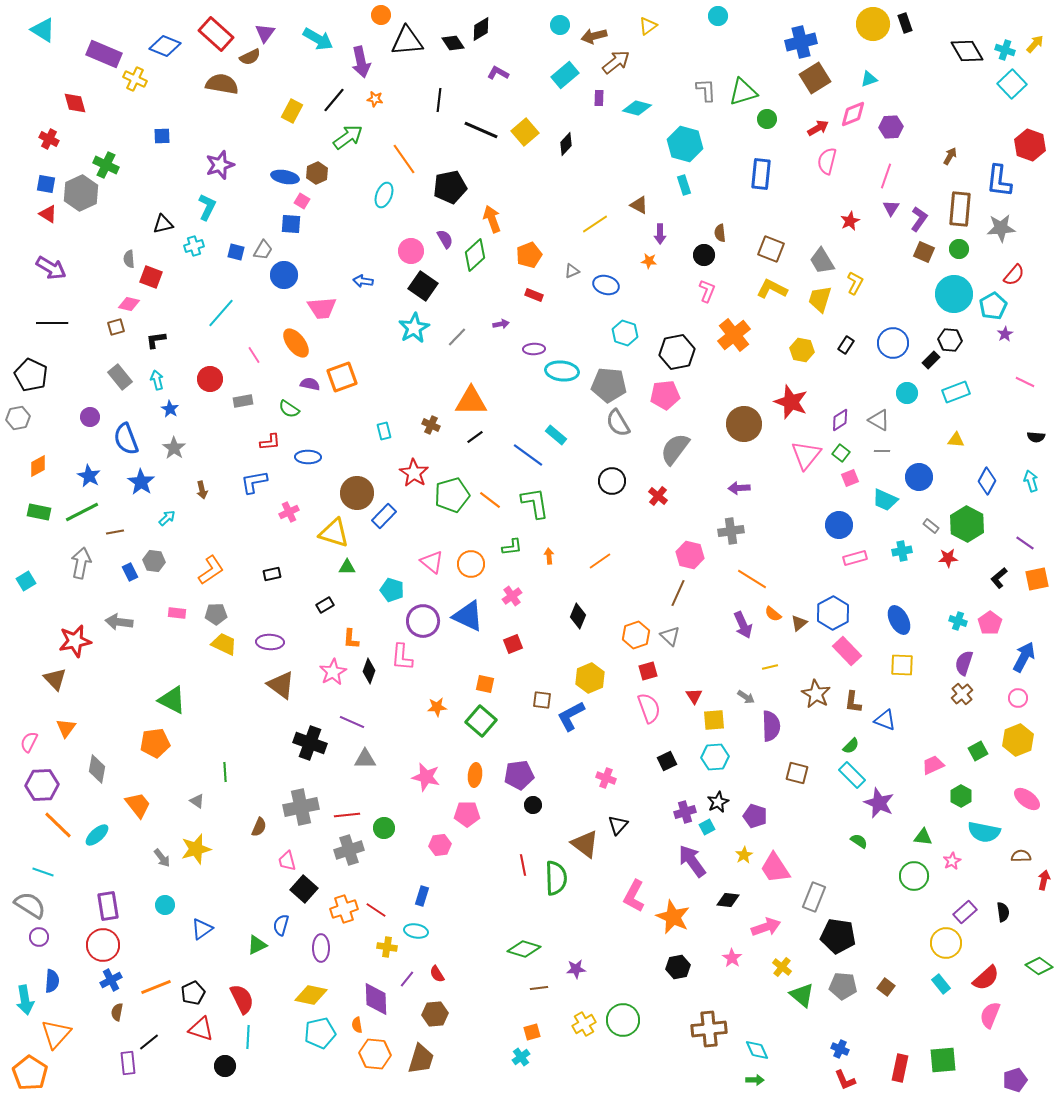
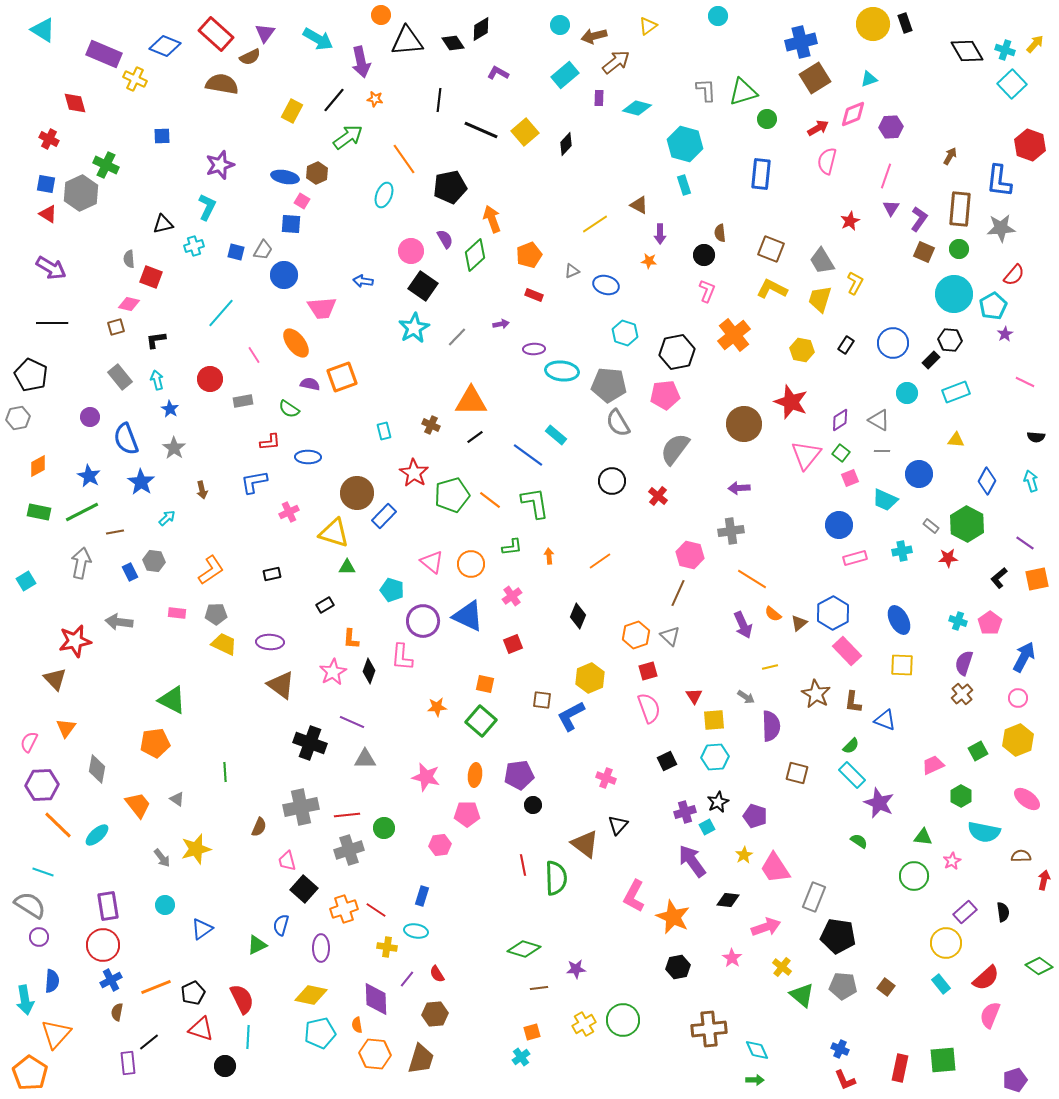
blue circle at (919, 477): moved 3 px up
gray triangle at (197, 801): moved 20 px left, 2 px up
